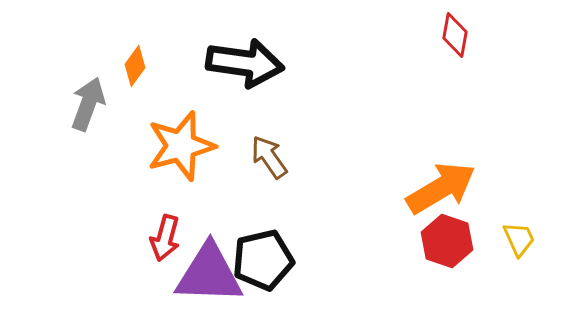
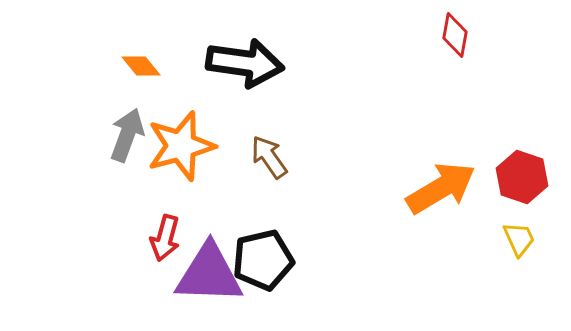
orange diamond: moved 6 px right; rotated 75 degrees counterclockwise
gray arrow: moved 39 px right, 31 px down
red hexagon: moved 75 px right, 64 px up
